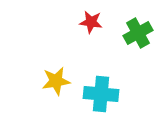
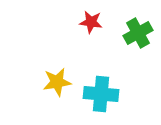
yellow star: moved 1 px right, 1 px down
